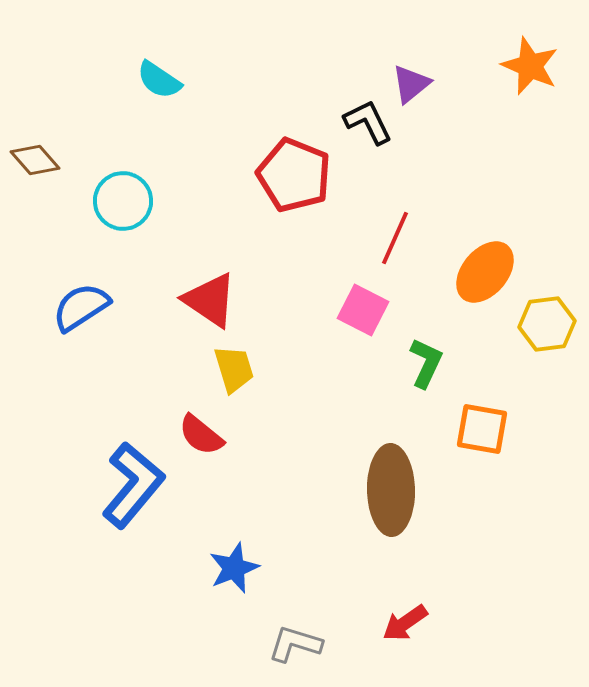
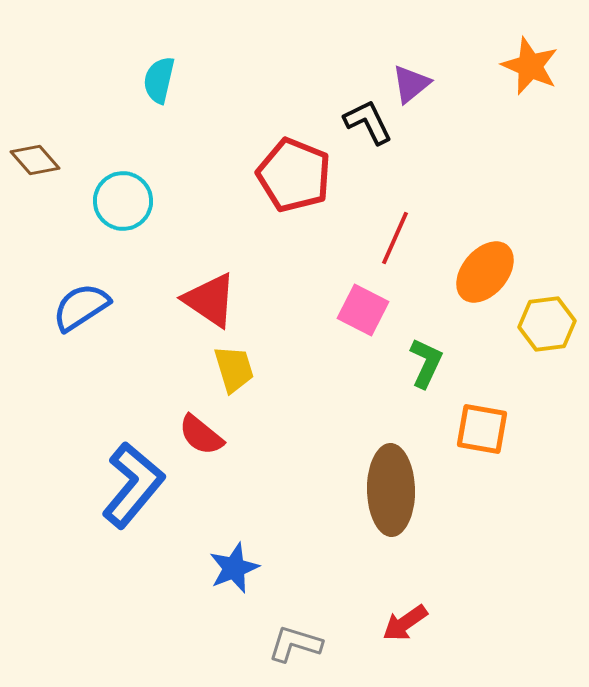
cyan semicircle: rotated 69 degrees clockwise
